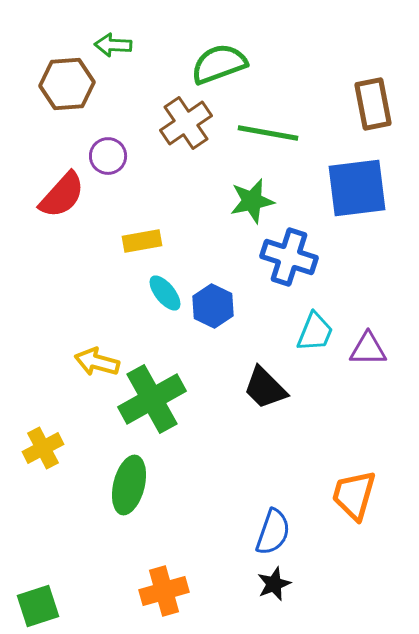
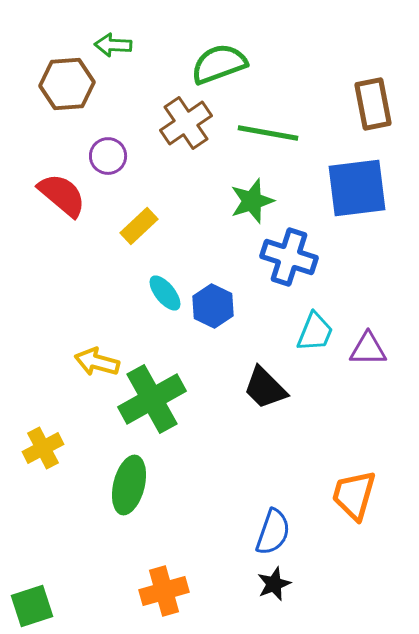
red semicircle: rotated 92 degrees counterclockwise
green star: rotated 6 degrees counterclockwise
yellow rectangle: moved 3 px left, 15 px up; rotated 33 degrees counterclockwise
green square: moved 6 px left
